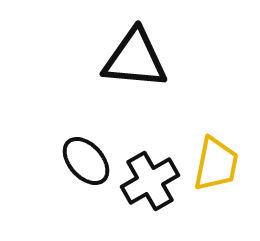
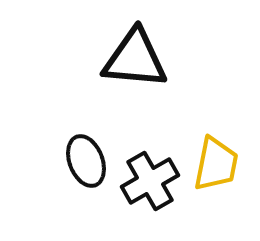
black ellipse: rotated 21 degrees clockwise
